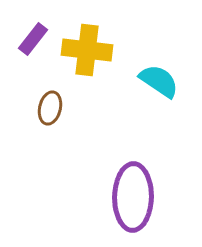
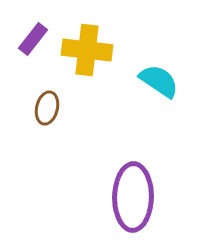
brown ellipse: moved 3 px left
